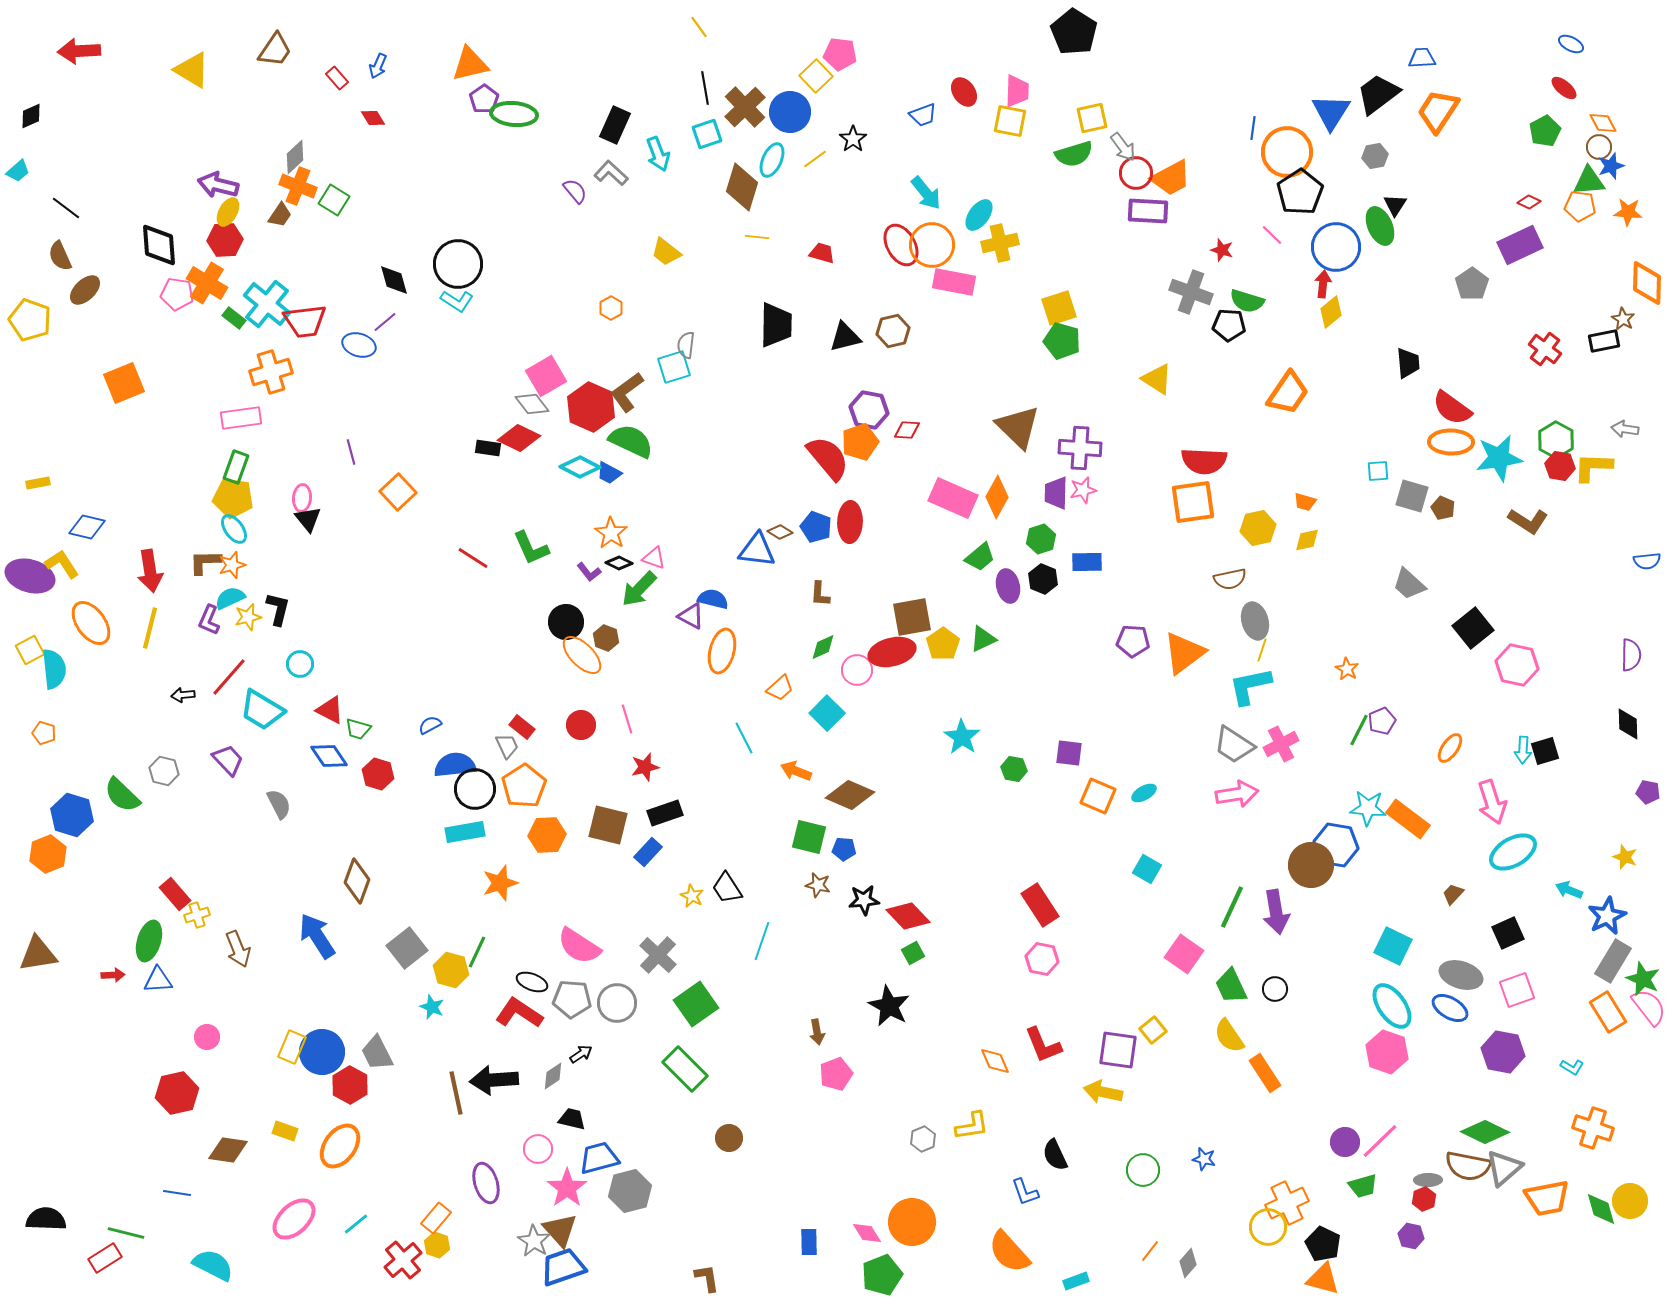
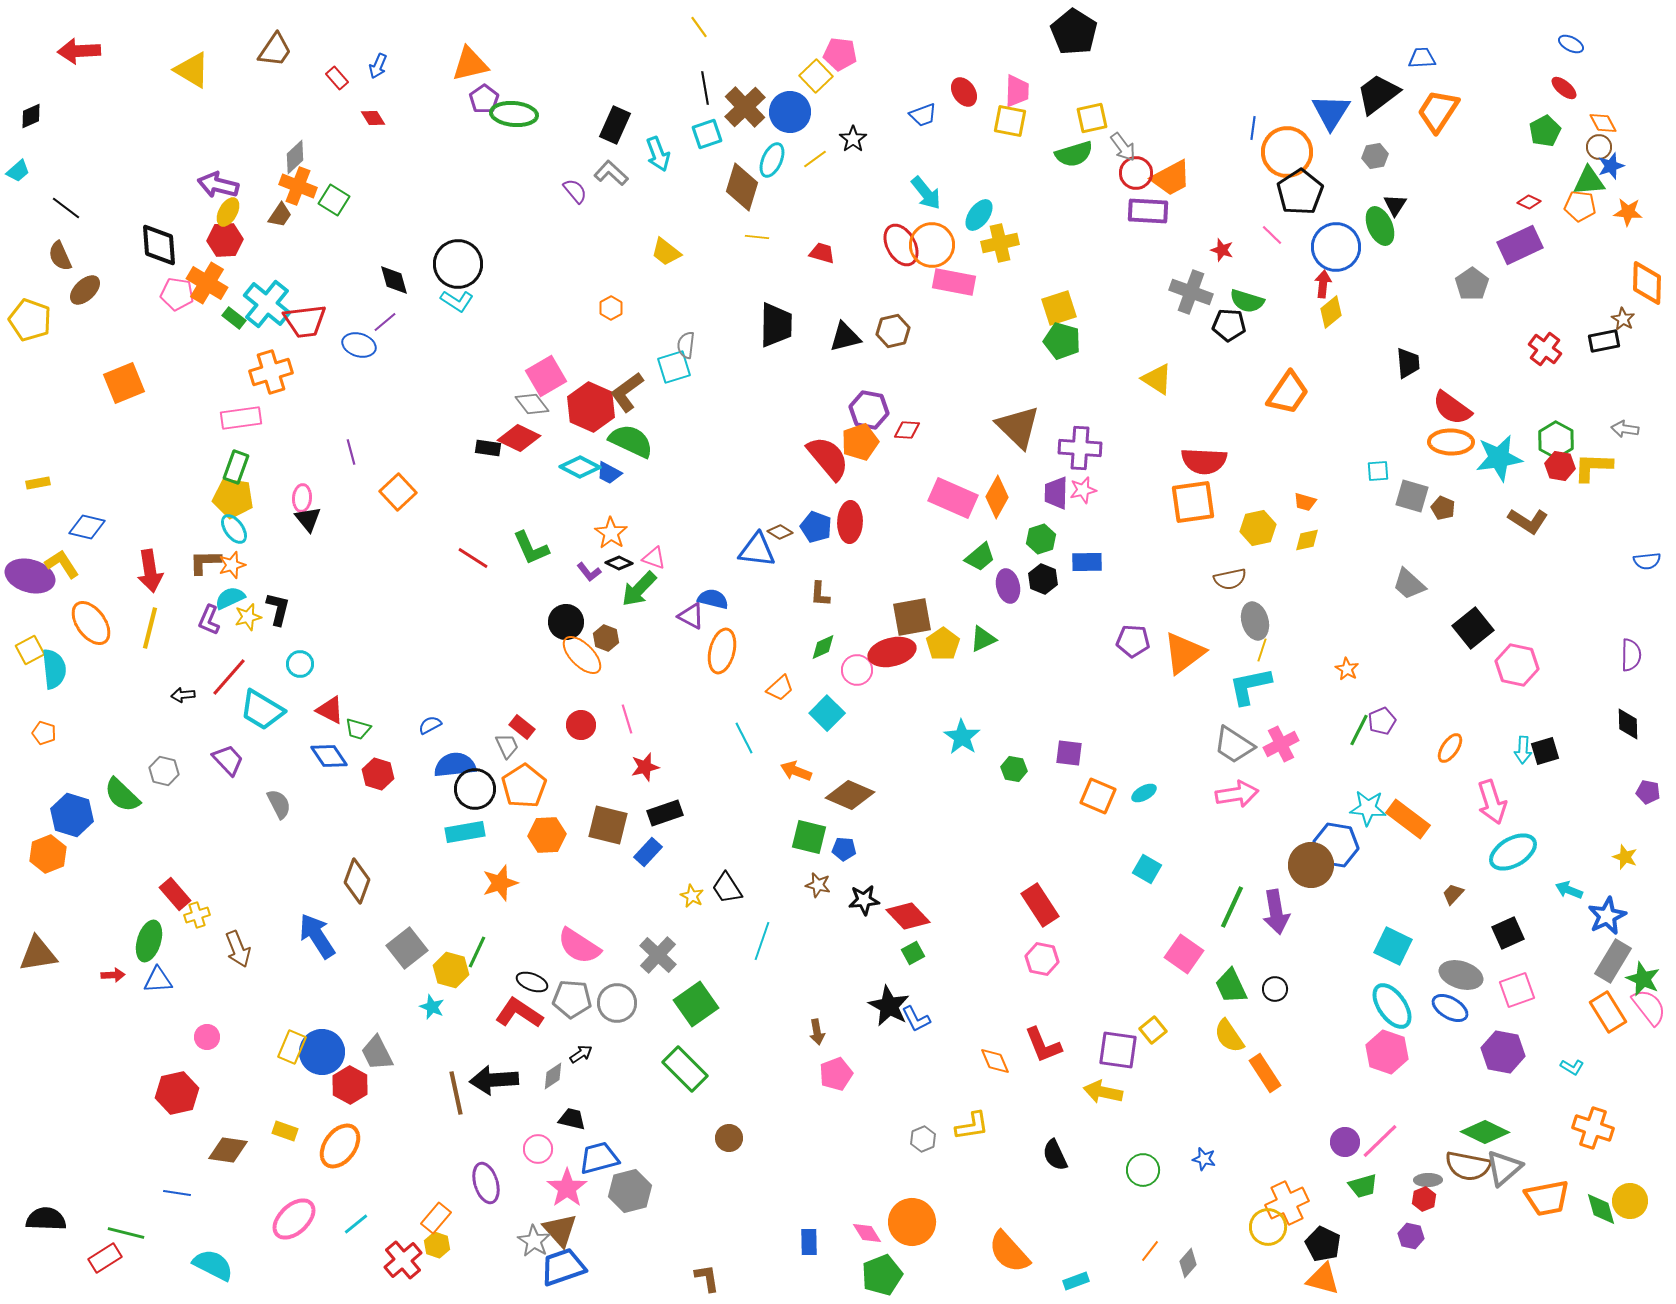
blue L-shape at (1025, 1192): moved 109 px left, 173 px up; rotated 8 degrees counterclockwise
